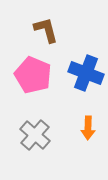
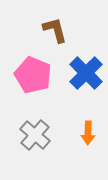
brown L-shape: moved 9 px right
blue cross: rotated 24 degrees clockwise
orange arrow: moved 5 px down
